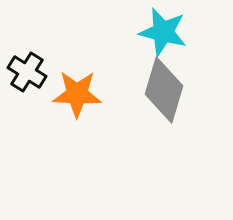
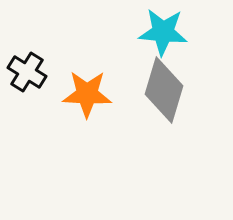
cyan star: rotated 9 degrees counterclockwise
orange star: moved 10 px right
